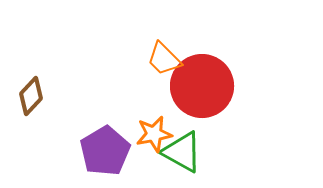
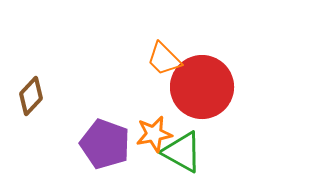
red circle: moved 1 px down
purple pentagon: moved 7 px up; rotated 21 degrees counterclockwise
